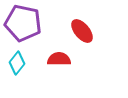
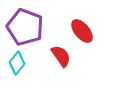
purple pentagon: moved 2 px right, 4 px down; rotated 9 degrees clockwise
red semicircle: moved 2 px right, 3 px up; rotated 55 degrees clockwise
